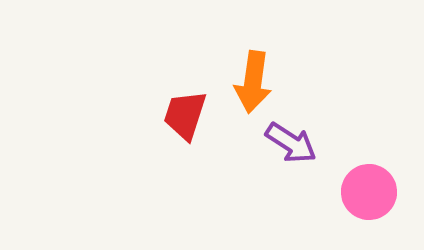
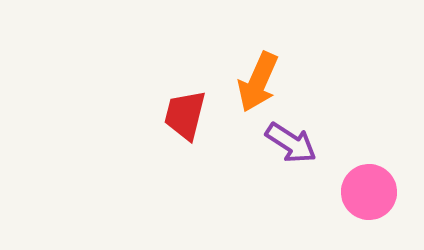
orange arrow: moved 5 px right; rotated 16 degrees clockwise
red trapezoid: rotated 4 degrees counterclockwise
